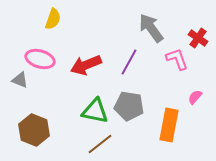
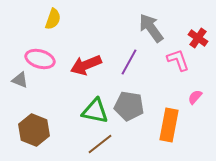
pink L-shape: moved 1 px right, 1 px down
